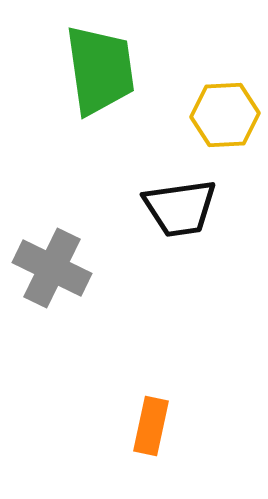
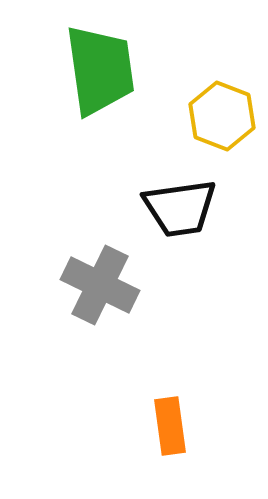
yellow hexagon: moved 3 px left, 1 px down; rotated 24 degrees clockwise
gray cross: moved 48 px right, 17 px down
orange rectangle: moved 19 px right; rotated 20 degrees counterclockwise
